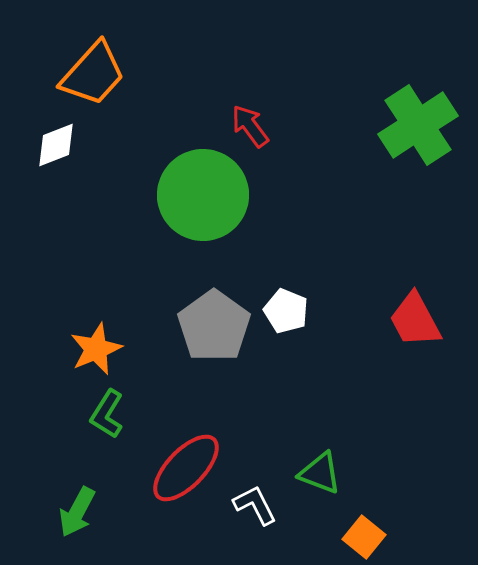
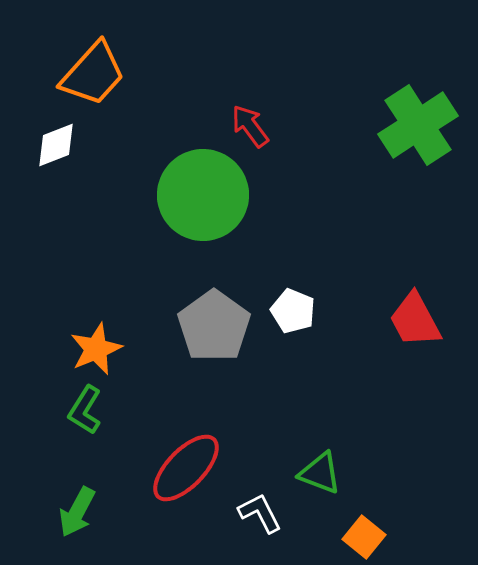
white pentagon: moved 7 px right
green L-shape: moved 22 px left, 4 px up
white L-shape: moved 5 px right, 8 px down
